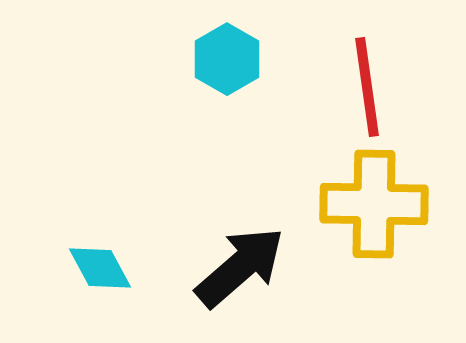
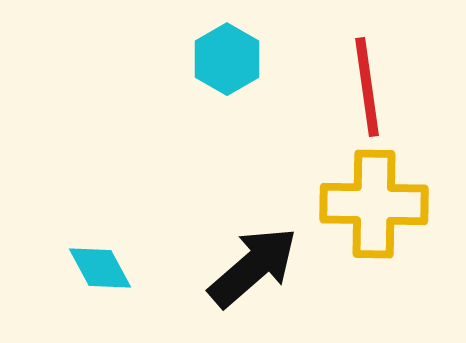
black arrow: moved 13 px right
